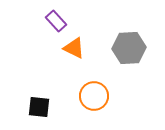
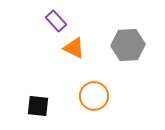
gray hexagon: moved 1 px left, 3 px up
black square: moved 1 px left, 1 px up
